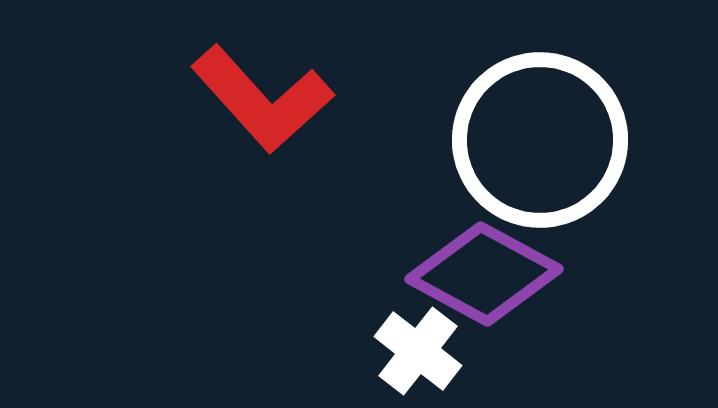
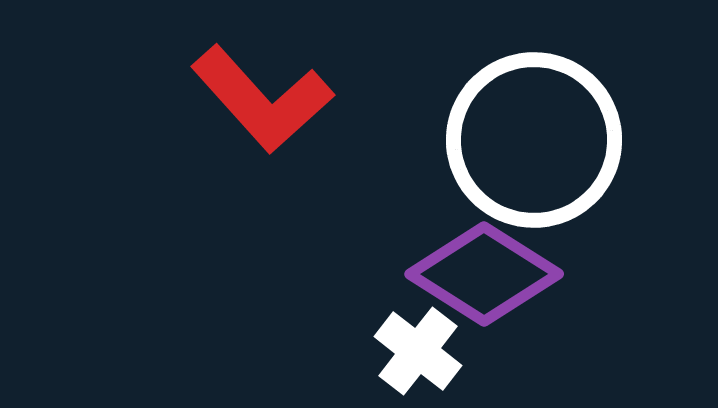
white circle: moved 6 px left
purple diamond: rotated 4 degrees clockwise
